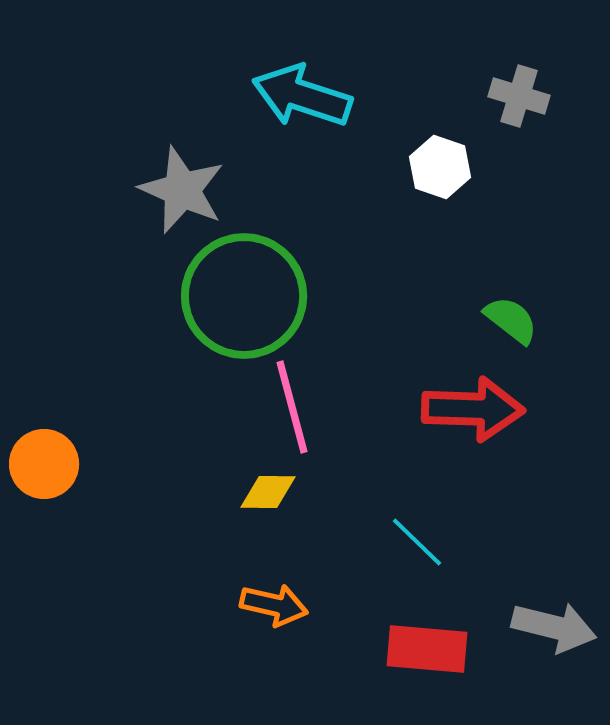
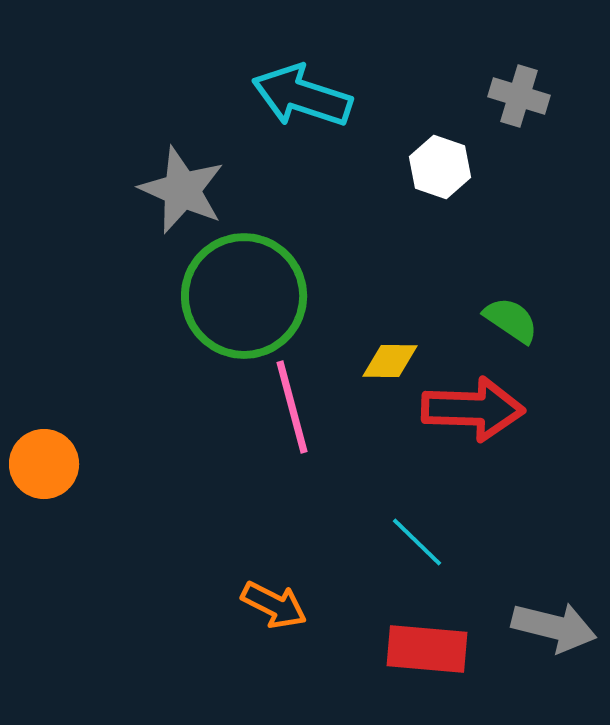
green semicircle: rotated 4 degrees counterclockwise
yellow diamond: moved 122 px right, 131 px up
orange arrow: rotated 14 degrees clockwise
